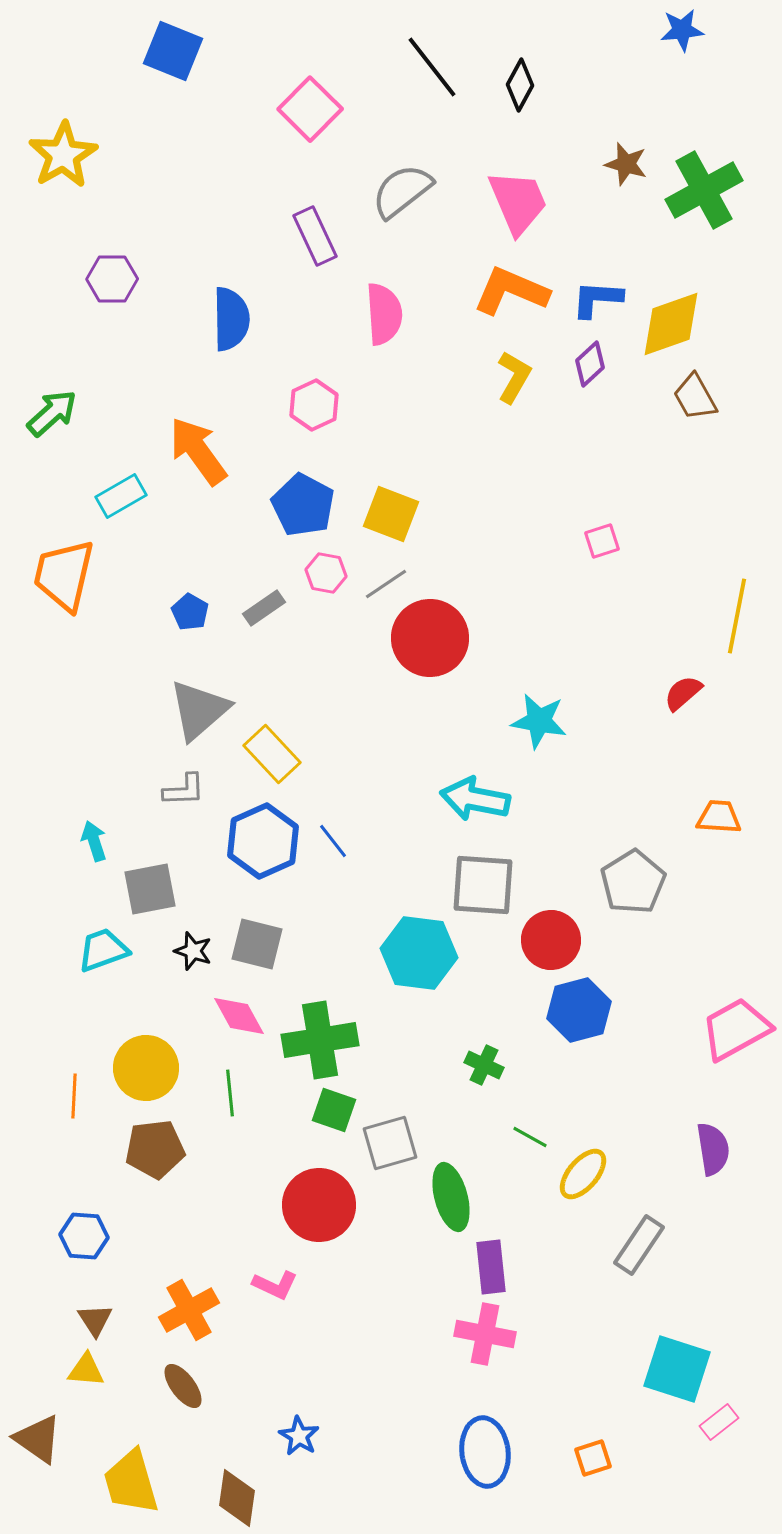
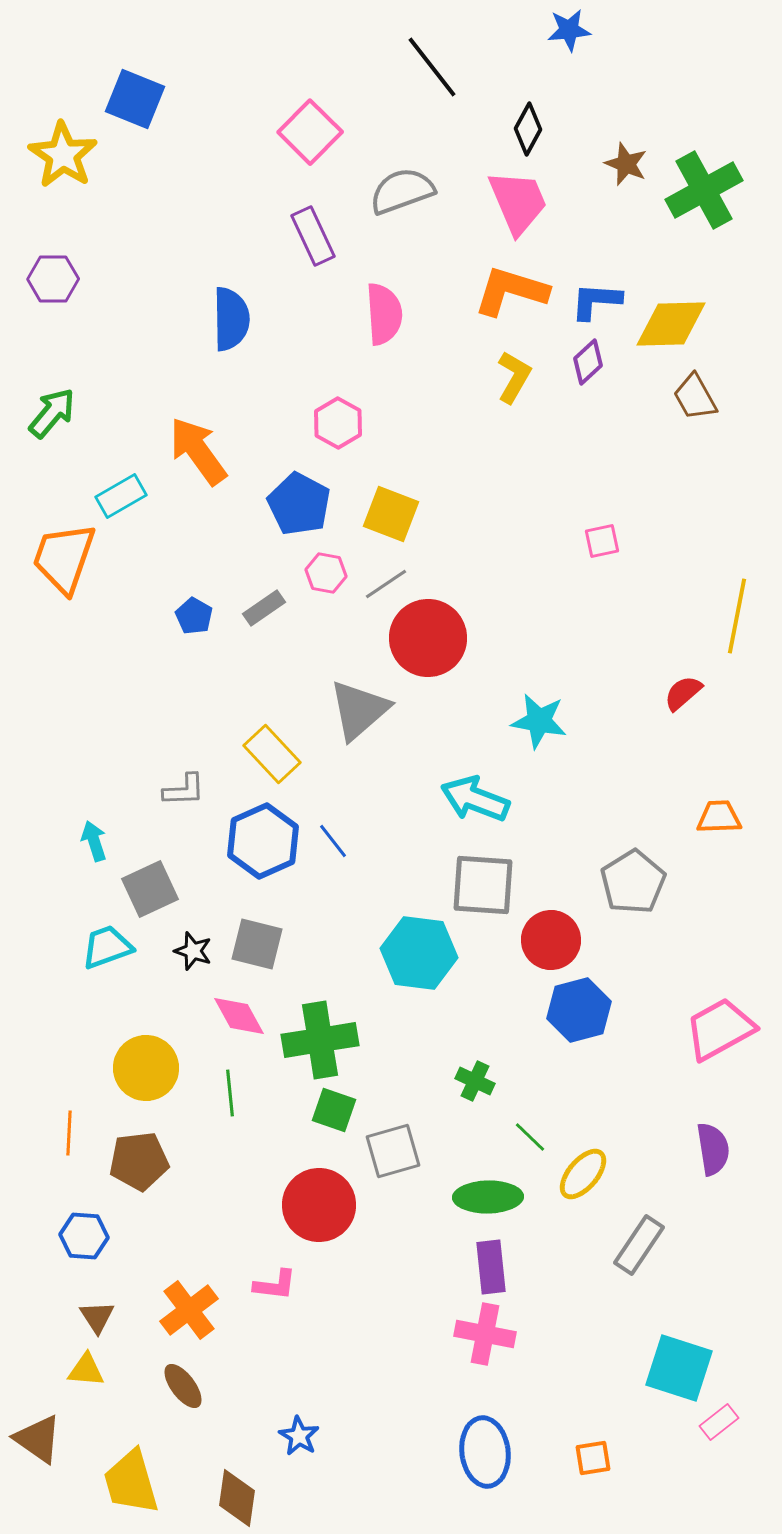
blue star at (682, 30): moved 113 px left
blue square at (173, 51): moved 38 px left, 48 px down
black diamond at (520, 85): moved 8 px right, 44 px down
pink square at (310, 109): moved 23 px down
yellow star at (63, 155): rotated 8 degrees counterclockwise
brown star at (626, 164): rotated 6 degrees clockwise
gray semicircle at (402, 191): rotated 18 degrees clockwise
purple rectangle at (315, 236): moved 2 px left
purple hexagon at (112, 279): moved 59 px left
orange L-shape at (511, 291): rotated 6 degrees counterclockwise
blue L-shape at (597, 299): moved 1 px left, 2 px down
yellow diamond at (671, 324): rotated 18 degrees clockwise
purple diamond at (590, 364): moved 2 px left, 2 px up
pink hexagon at (314, 405): moved 24 px right, 18 px down; rotated 6 degrees counterclockwise
green arrow at (52, 413): rotated 8 degrees counterclockwise
blue pentagon at (303, 505): moved 4 px left, 1 px up
pink square at (602, 541): rotated 6 degrees clockwise
orange trapezoid at (64, 575): moved 17 px up; rotated 6 degrees clockwise
blue pentagon at (190, 612): moved 4 px right, 4 px down
red circle at (430, 638): moved 2 px left
gray triangle at (199, 710): moved 160 px right
cyan arrow at (475, 799): rotated 10 degrees clockwise
orange trapezoid at (719, 817): rotated 6 degrees counterclockwise
gray square at (150, 889): rotated 14 degrees counterclockwise
cyan trapezoid at (103, 950): moved 4 px right, 3 px up
pink trapezoid at (736, 1029): moved 16 px left
green cross at (484, 1065): moved 9 px left, 16 px down
orange line at (74, 1096): moved 5 px left, 37 px down
green line at (530, 1137): rotated 15 degrees clockwise
gray square at (390, 1143): moved 3 px right, 8 px down
brown pentagon at (155, 1149): moved 16 px left, 12 px down
green ellipse at (451, 1197): moved 37 px right; rotated 76 degrees counterclockwise
pink L-shape at (275, 1285): rotated 18 degrees counterclockwise
orange cross at (189, 1310): rotated 8 degrees counterclockwise
brown triangle at (95, 1320): moved 2 px right, 3 px up
cyan square at (677, 1369): moved 2 px right, 1 px up
orange square at (593, 1458): rotated 9 degrees clockwise
